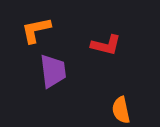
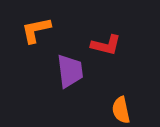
purple trapezoid: moved 17 px right
